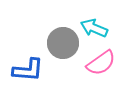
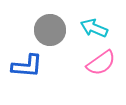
gray circle: moved 13 px left, 13 px up
blue L-shape: moved 1 px left, 4 px up
